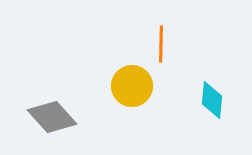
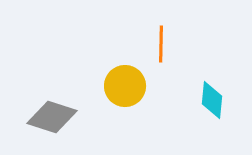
yellow circle: moved 7 px left
gray diamond: rotated 30 degrees counterclockwise
